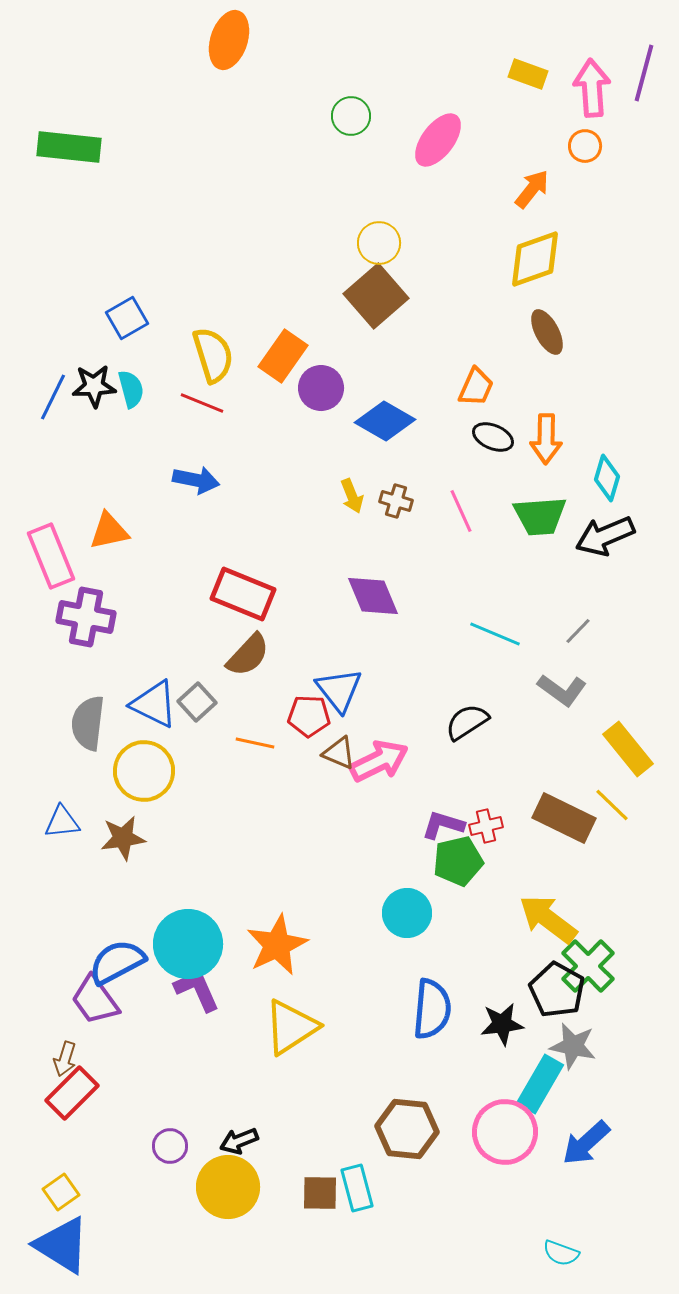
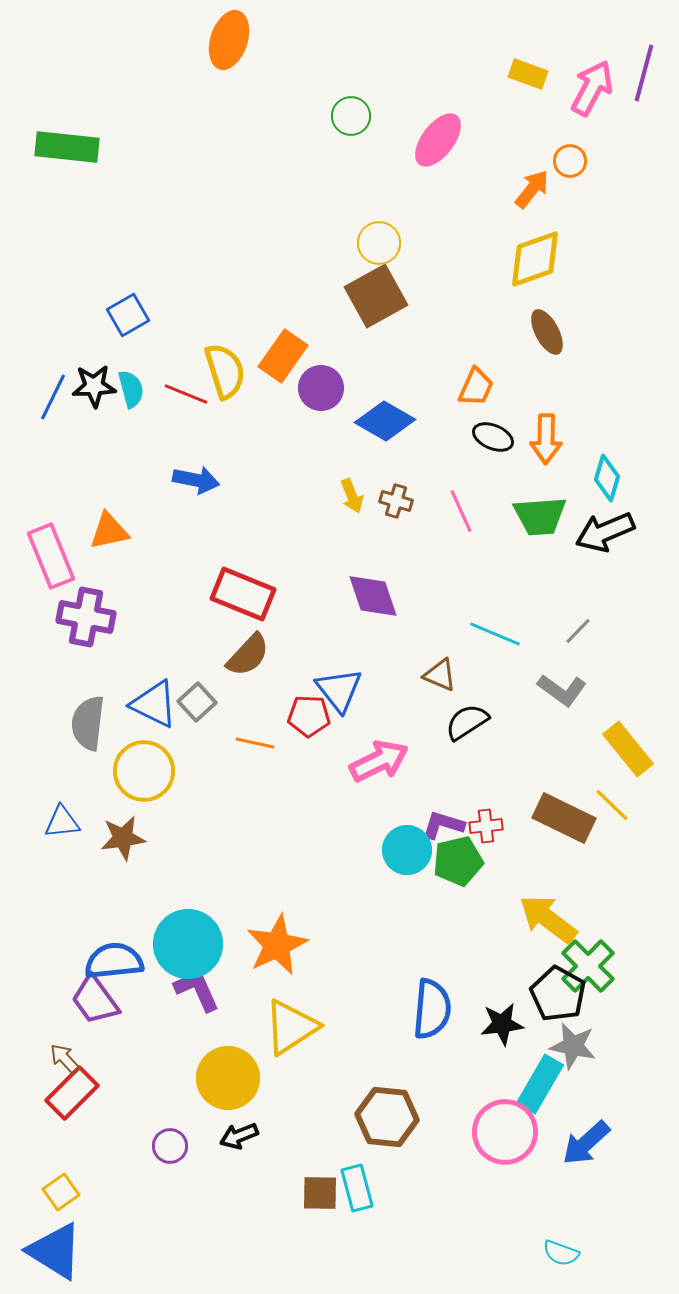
pink arrow at (592, 88): rotated 32 degrees clockwise
orange circle at (585, 146): moved 15 px left, 15 px down
green rectangle at (69, 147): moved 2 px left
brown square at (376, 296): rotated 12 degrees clockwise
blue square at (127, 318): moved 1 px right, 3 px up
yellow semicircle at (213, 355): moved 12 px right, 16 px down
red line at (202, 403): moved 16 px left, 9 px up
black arrow at (605, 536): moved 4 px up
purple diamond at (373, 596): rotated 4 degrees clockwise
brown triangle at (339, 753): moved 101 px right, 78 px up
red cross at (486, 826): rotated 8 degrees clockwise
cyan circle at (407, 913): moved 63 px up
blue semicircle at (117, 962): moved 3 px left, 1 px up; rotated 22 degrees clockwise
black pentagon at (557, 990): moved 1 px right, 4 px down
brown arrow at (65, 1059): rotated 120 degrees clockwise
brown hexagon at (407, 1129): moved 20 px left, 12 px up
black arrow at (239, 1141): moved 5 px up
yellow circle at (228, 1187): moved 109 px up
blue triangle at (62, 1245): moved 7 px left, 6 px down
